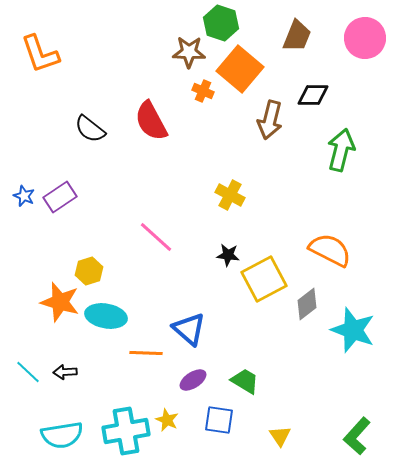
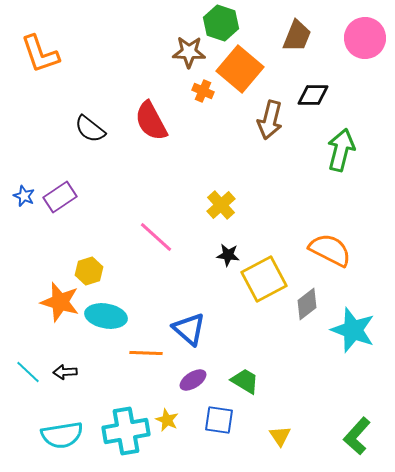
yellow cross: moved 9 px left, 10 px down; rotated 20 degrees clockwise
